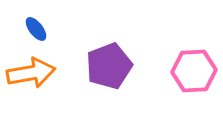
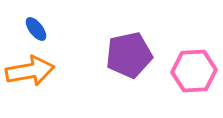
purple pentagon: moved 20 px right, 11 px up; rotated 9 degrees clockwise
orange arrow: moved 1 px left, 2 px up
